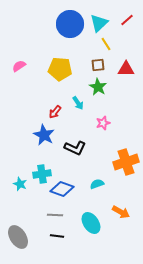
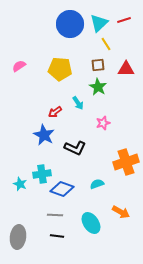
red line: moved 3 px left; rotated 24 degrees clockwise
red arrow: rotated 16 degrees clockwise
gray ellipse: rotated 40 degrees clockwise
